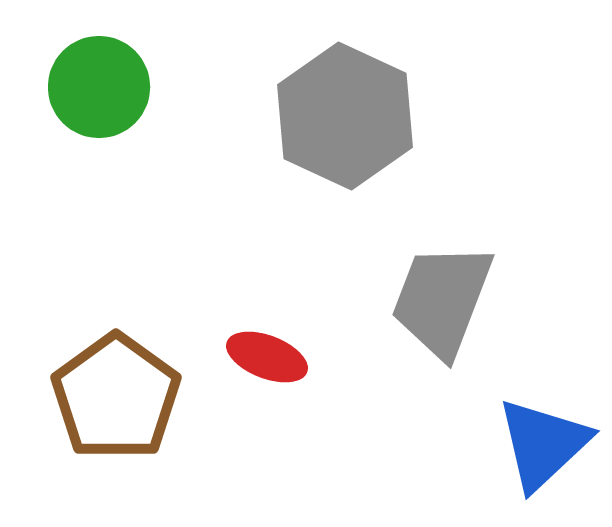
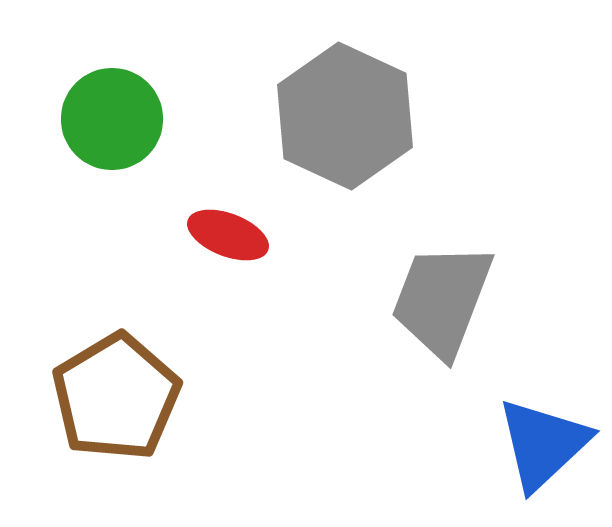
green circle: moved 13 px right, 32 px down
red ellipse: moved 39 px left, 122 px up
brown pentagon: rotated 5 degrees clockwise
